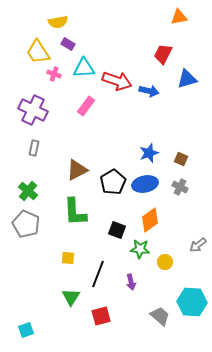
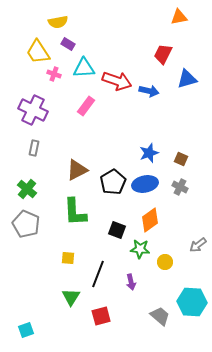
green cross: moved 1 px left, 2 px up
